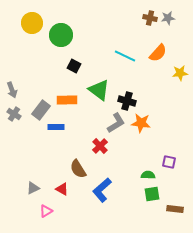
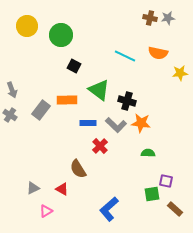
yellow circle: moved 5 px left, 3 px down
orange semicircle: rotated 60 degrees clockwise
gray cross: moved 4 px left, 1 px down
gray L-shape: moved 2 px down; rotated 75 degrees clockwise
blue rectangle: moved 32 px right, 4 px up
purple square: moved 3 px left, 19 px down
green semicircle: moved 22 px up
blue L-shape: moved 7 px right, 19 px down
brown rectangle: rotated 35 degrees clockwise
